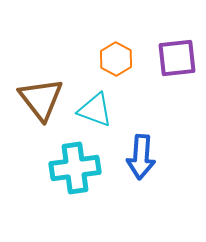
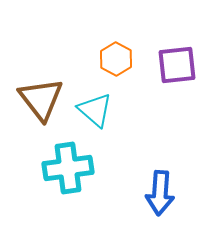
purple square: moved 7 px down
cyan triangle: rotated 21 degrees clockwise
blue arrow: moved 19 px right, 36 px down
cyan cross: moved 7 px left
